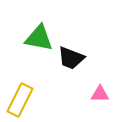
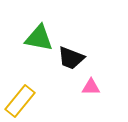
pink triangle: moved 9 px left, 7 px up
yellow rectangle: moved 1 px down; rotated 12 degrees clockwise
